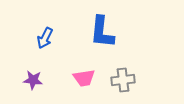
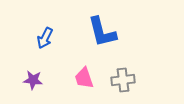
blue L-shape: rotated 20 degrees counterclockwise
pink trapezoid: rotated 80 degrees clockwise
